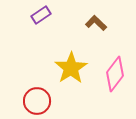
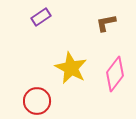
purple rectangle: moved 2 px down
brown L-shape: moved 10 px right; rotated 55 degrees counterclockwise
yellow star: rotated 12 degrees counterclockwise
